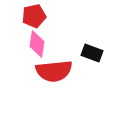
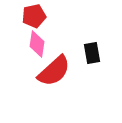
black rectangle: rotated 60 degrees clockwise
red semicircle: rotated 36 degrees counterclockwise
